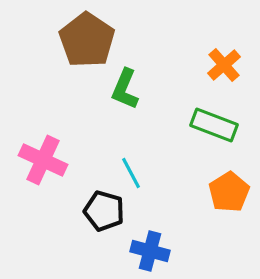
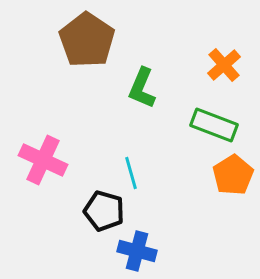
green L-shape: moved 17 px right, 1 px up
cyan line: rotated 12 degrees clockwise
orange pentagon: moved 4 px right, 17 px up
blue cross: moved 13 px left
